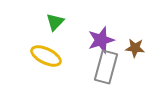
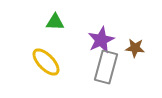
green triangle: rotated 48 degrees clockwise
purple star: rotated 8 degrees counterclockwise
yellow ellipse: moved 6 px down; rotated 20 degrees clockwise
